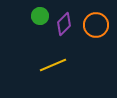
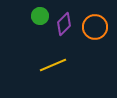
orange circle: moved 1 px left, 2 px down
